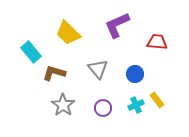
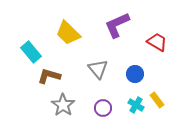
red trapezoid: rotated 25 degrees clockwise
brown L-shape: moved 5 px left, 3 px down
cyan cross: rotated 35 degrees counterclockwise
